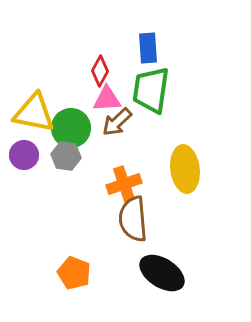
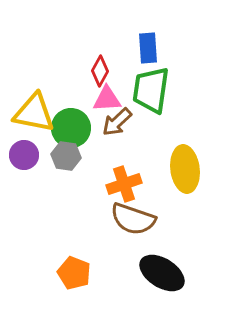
brown semicircle: rotated 66 degrees counterclockwise
